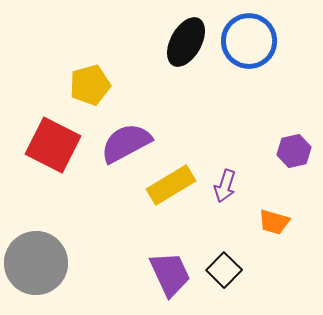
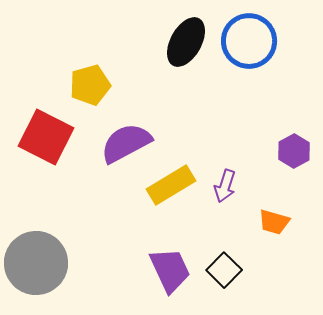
red square: moved 7 px left, 8 px up
purple hexagon: rotated 16 degrees counterclockwise
purple trapezoid: moved 4 px up
